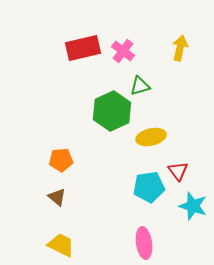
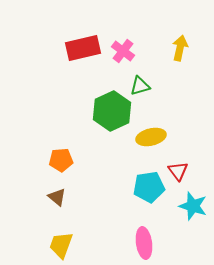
yellow trapezoid: rotated 96 degrees counterclockwise
